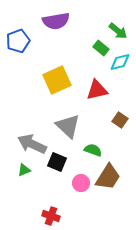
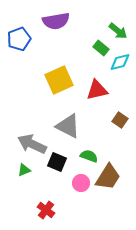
blue pentagon: moved 1 px right, 2 px up
yellow square: moved 2 px right
gray triangle: rotated 16 degrees counterclockwise
green semicircle: moved 4 px left, 6 px down
red cross: moved 5 px left, 6 px up; rotated 18 degrees clockwise
